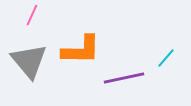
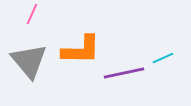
pink line: moved 1 px up
cyan line: moved 3 px left; rotated 25 degrees clockwise
purple line: moved 5 px up
